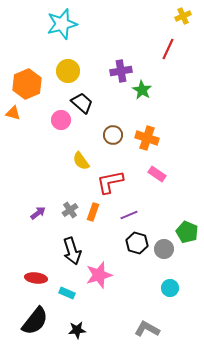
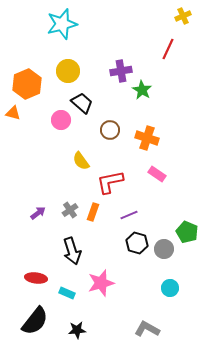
brown circle: moved 3 px left, 5 px up
pink star: moved 2 px right, 8 px down
